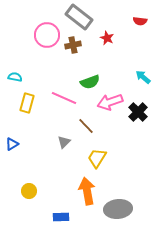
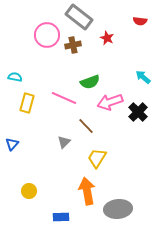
blue triangle: rotated 16 degrees counterclockwise
